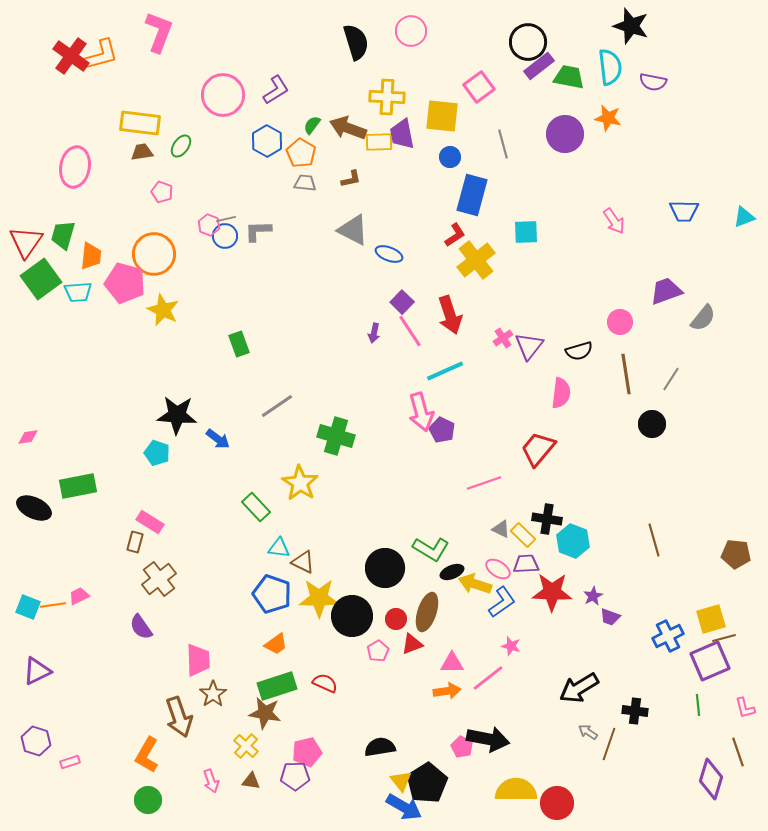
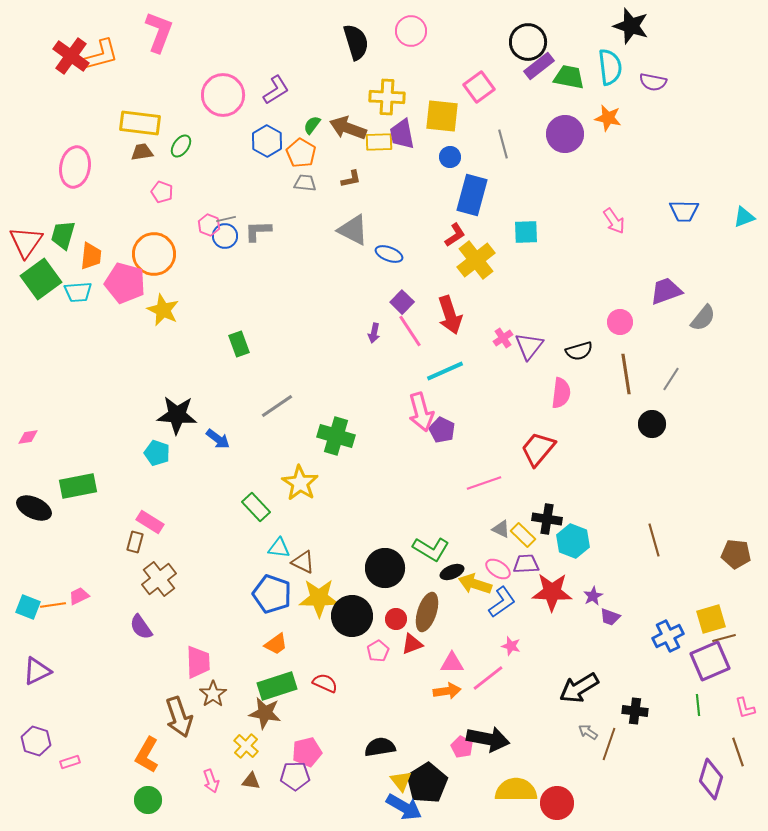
pink trapezoid at (198, 660): moved 2 px down
